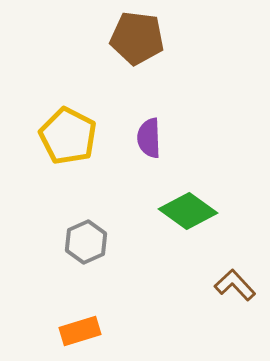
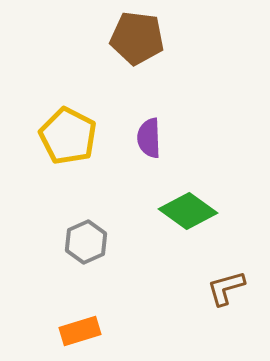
brown L-shape: moved 9 px left, 3 px down; rotated 63 degrees counterclockwise
